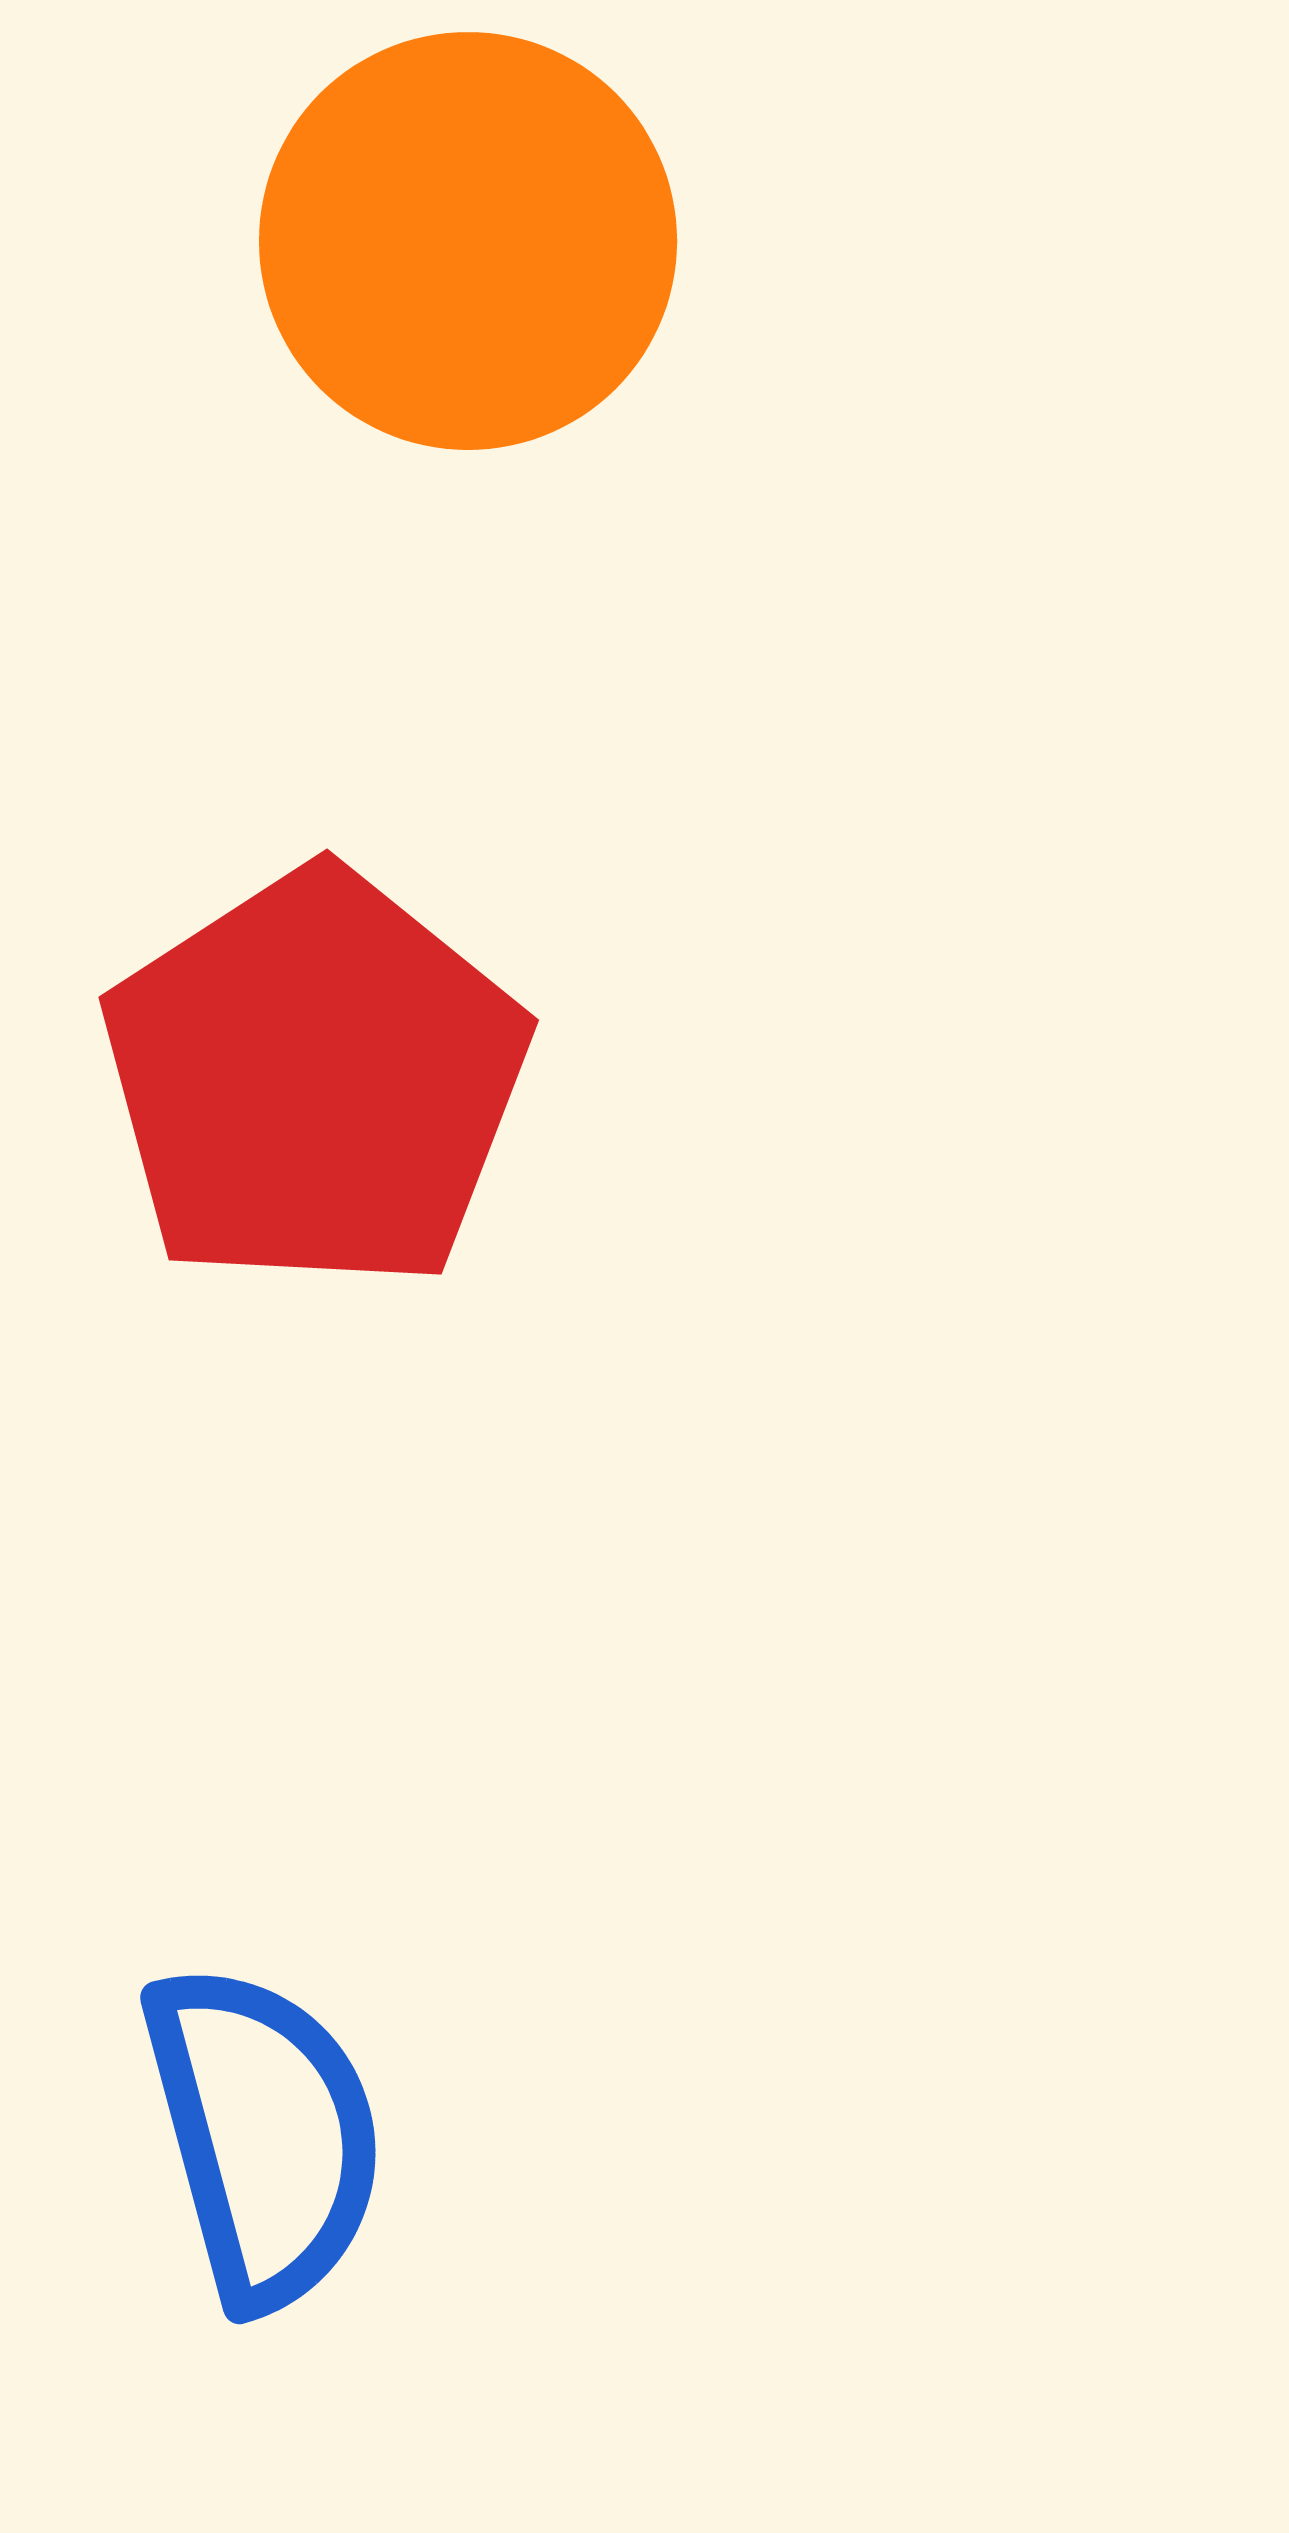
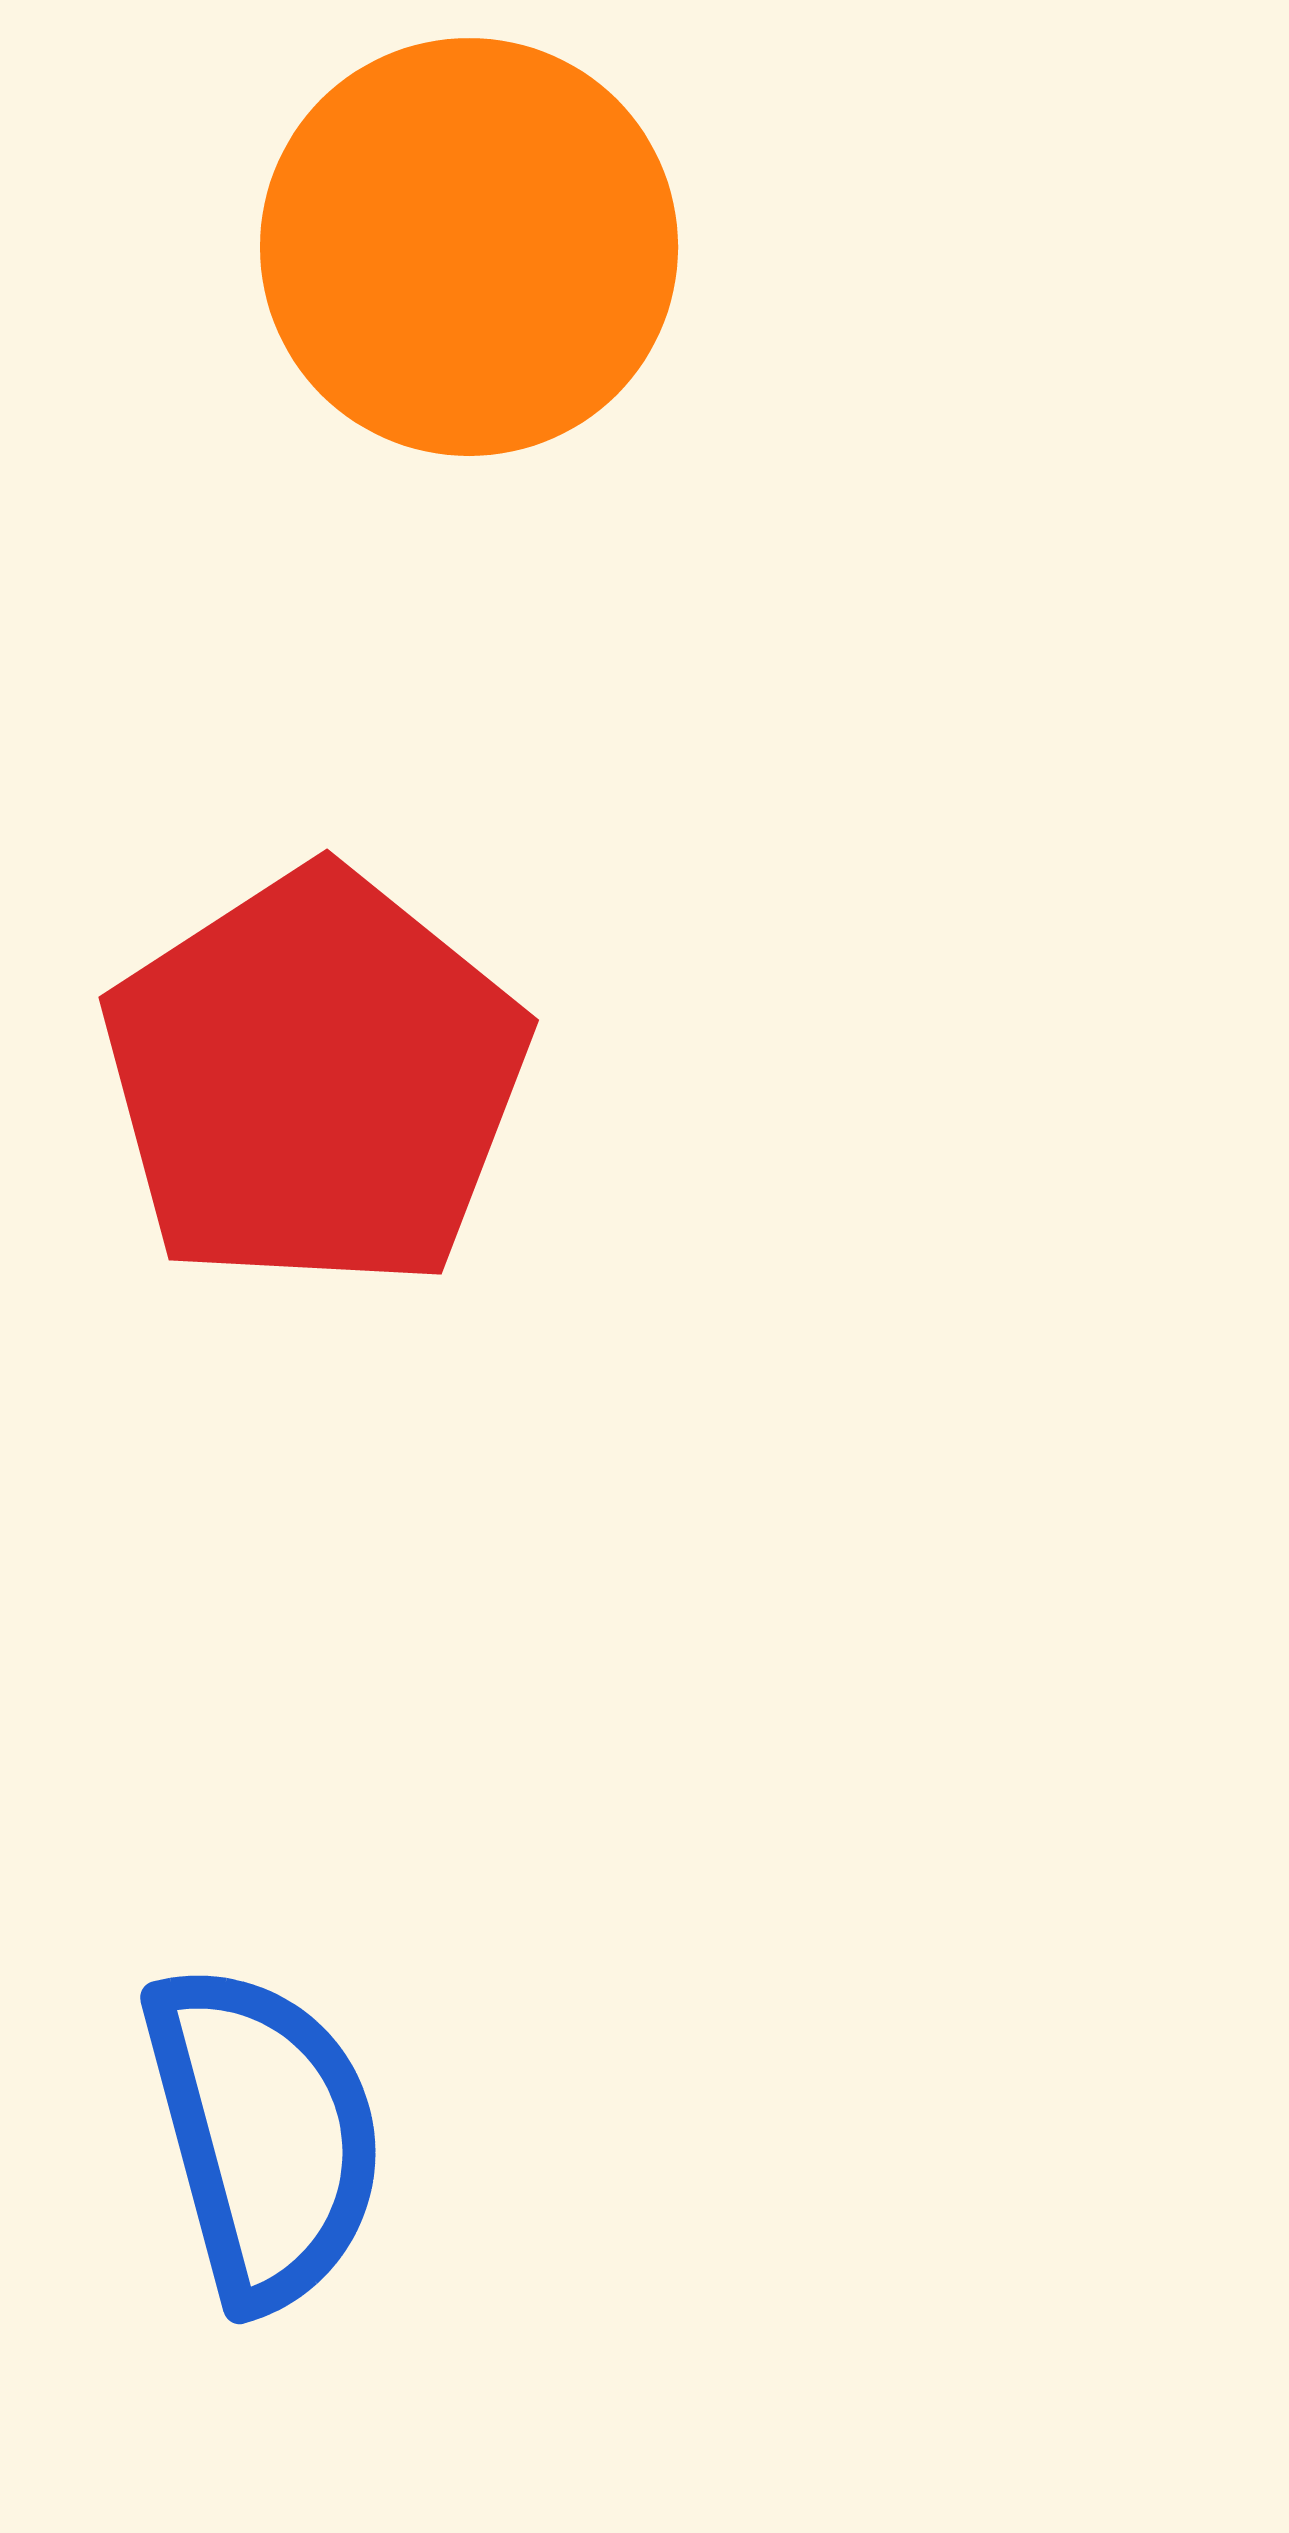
orange circle: moved 1 px right, 6 px down
